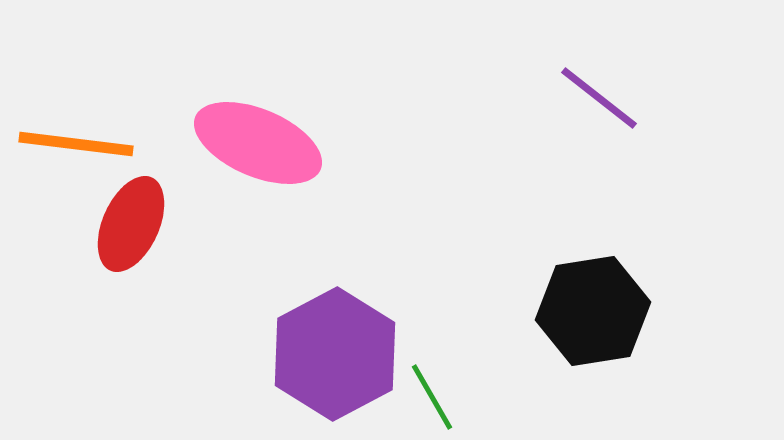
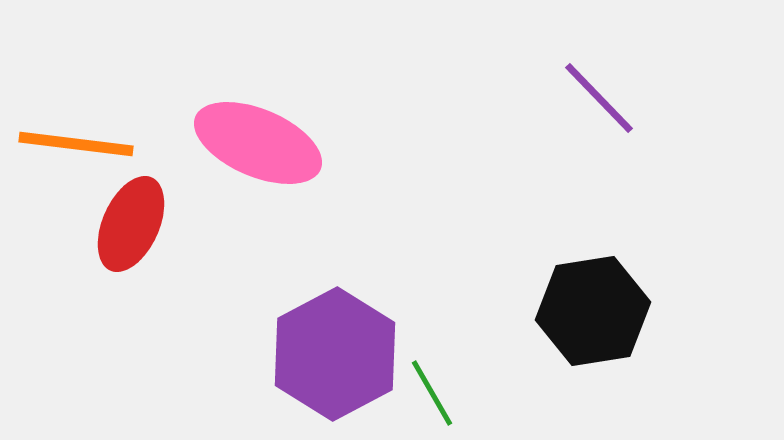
purple line: rotated 8 degrees clockwise
green line: moved 4 px up
